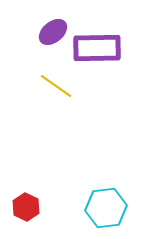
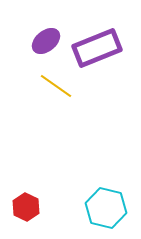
purple ellipse: moved 7 px left, 9 px down
purple rectangle: rotated 21 degrees counterclockwise
cyan hexagon: rotated 21 degrees clockwise
